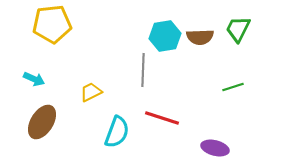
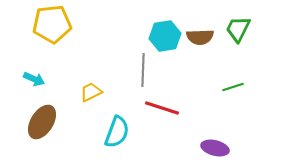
red line: moved 10 px up
